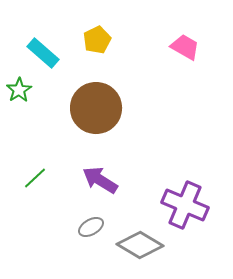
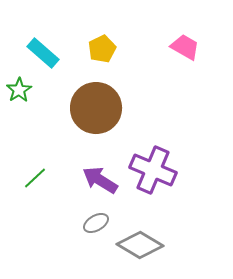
yellow pentagon: moved 5 px right, 9 px down
purple cross: moved 32 px left, 35 px up
gray ellipse: moved 5 px right, 4 px up
